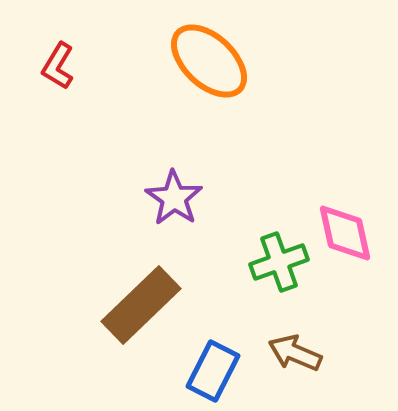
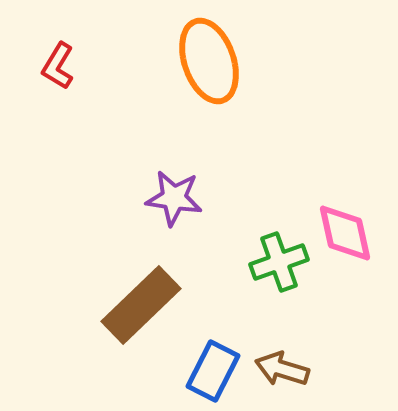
orange ellipse: rotated 28 degrees clockwise
purple star: rotated 26 degrees counterclockwise
brown arrow: moved 13 px left, 16 px down; rotated 6 degrees counterclockwise
